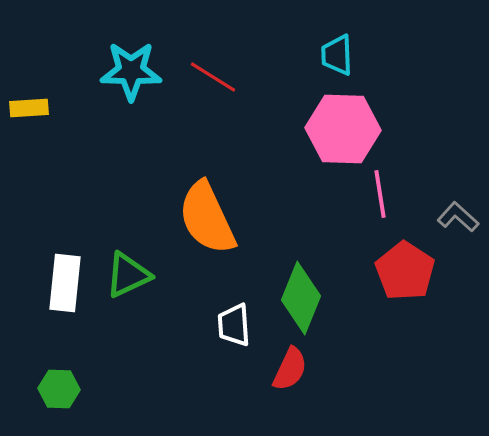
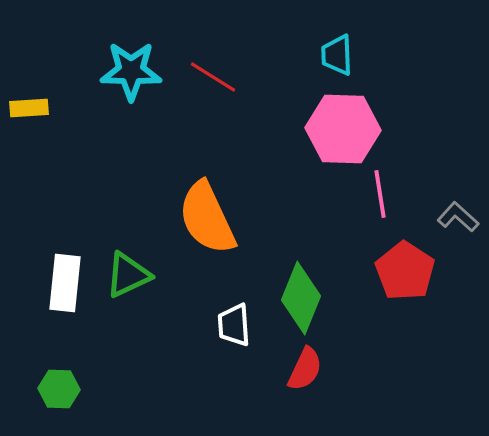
red semicircle: moved 15 px right
